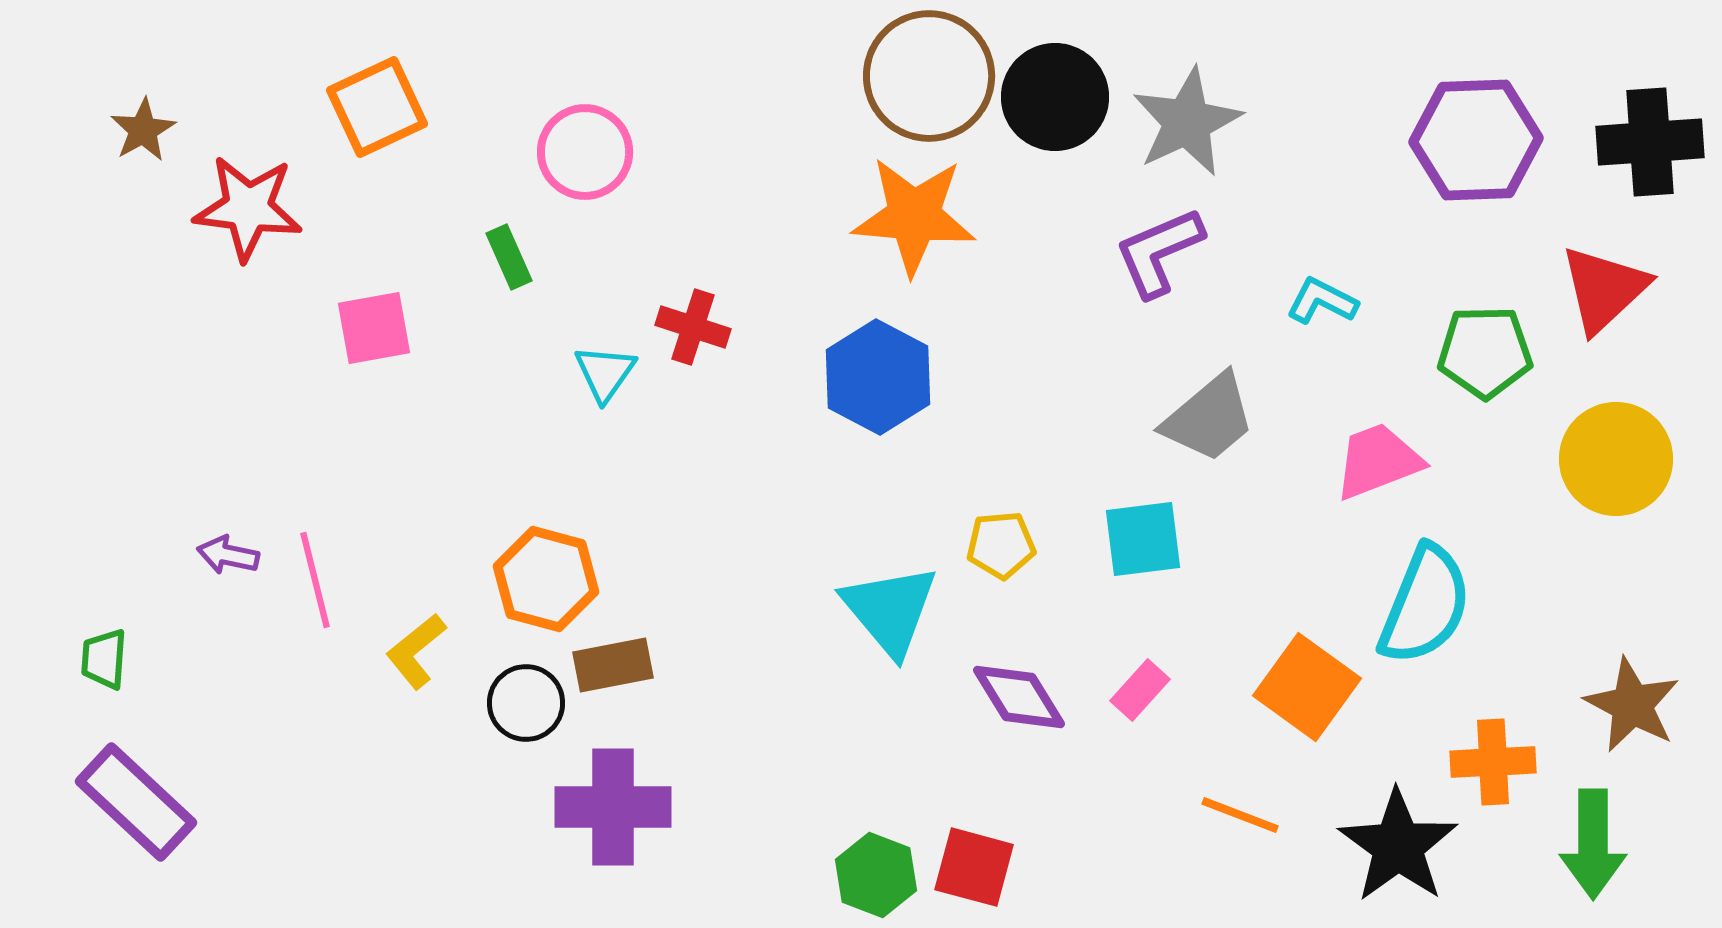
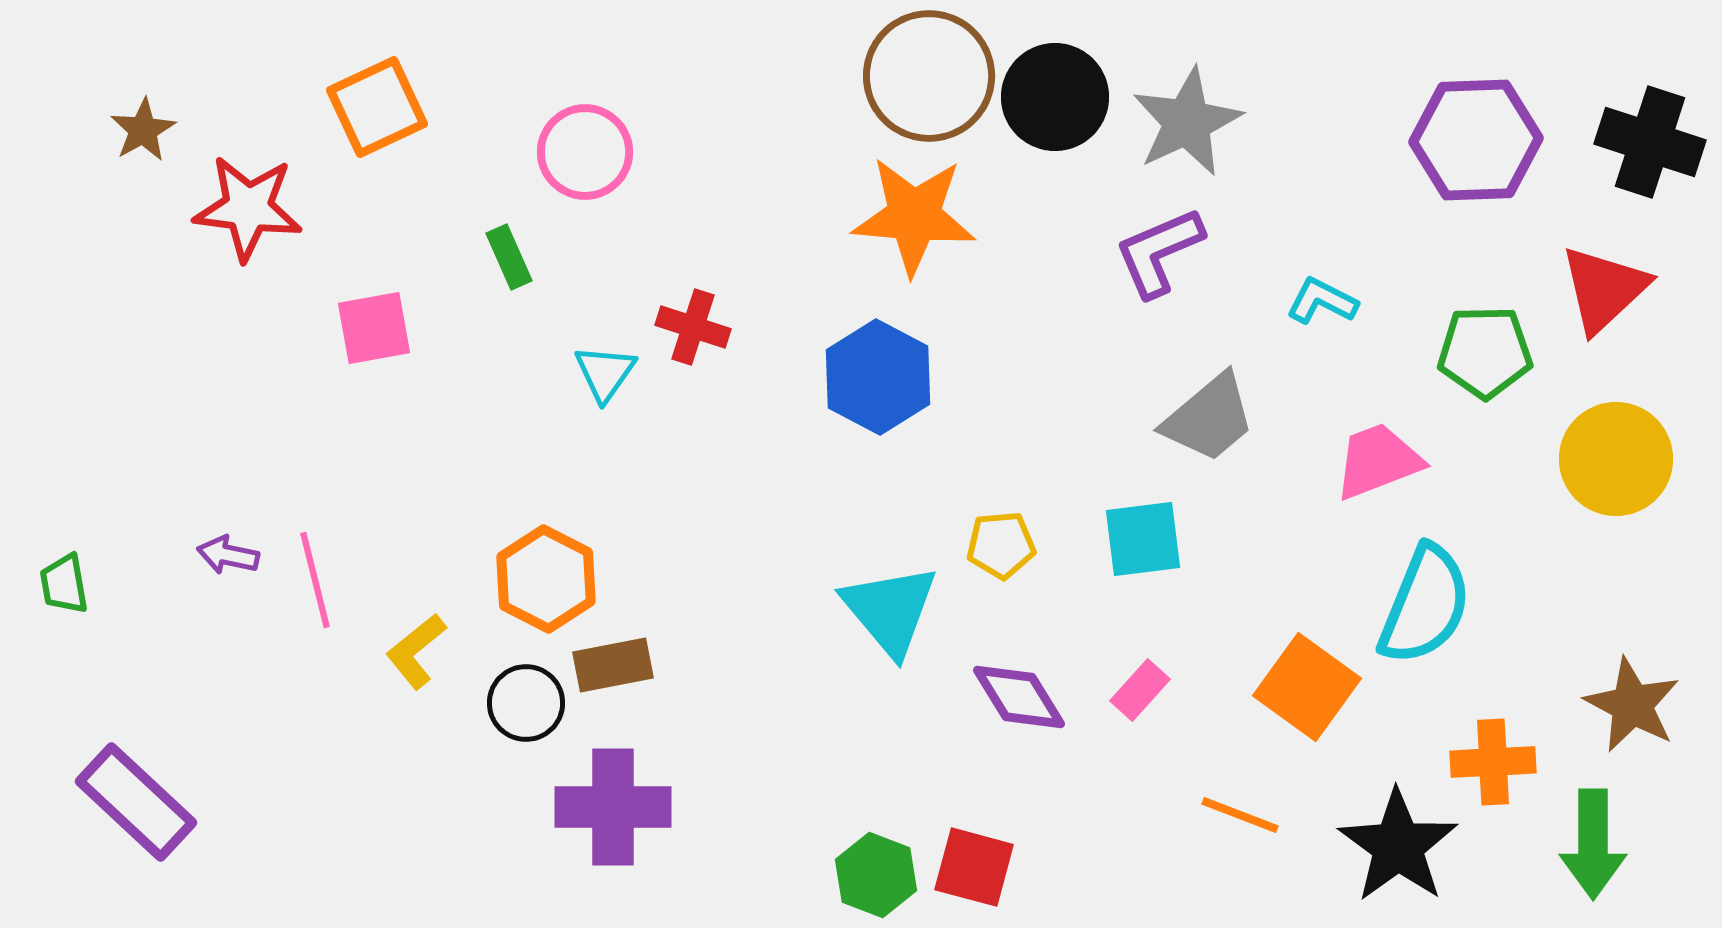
black cross at (1650, 142): rotated 22 degrees clockwise
orange hexagon at (546, 579): rotated 12 degrees clockwise
green trapezoid at (104, 659): moved 40 px left, 75 px up; rotated 14 degrees counterclockwise
